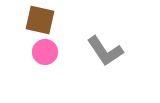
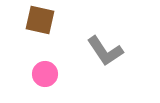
pink circle: moved 22 px down
